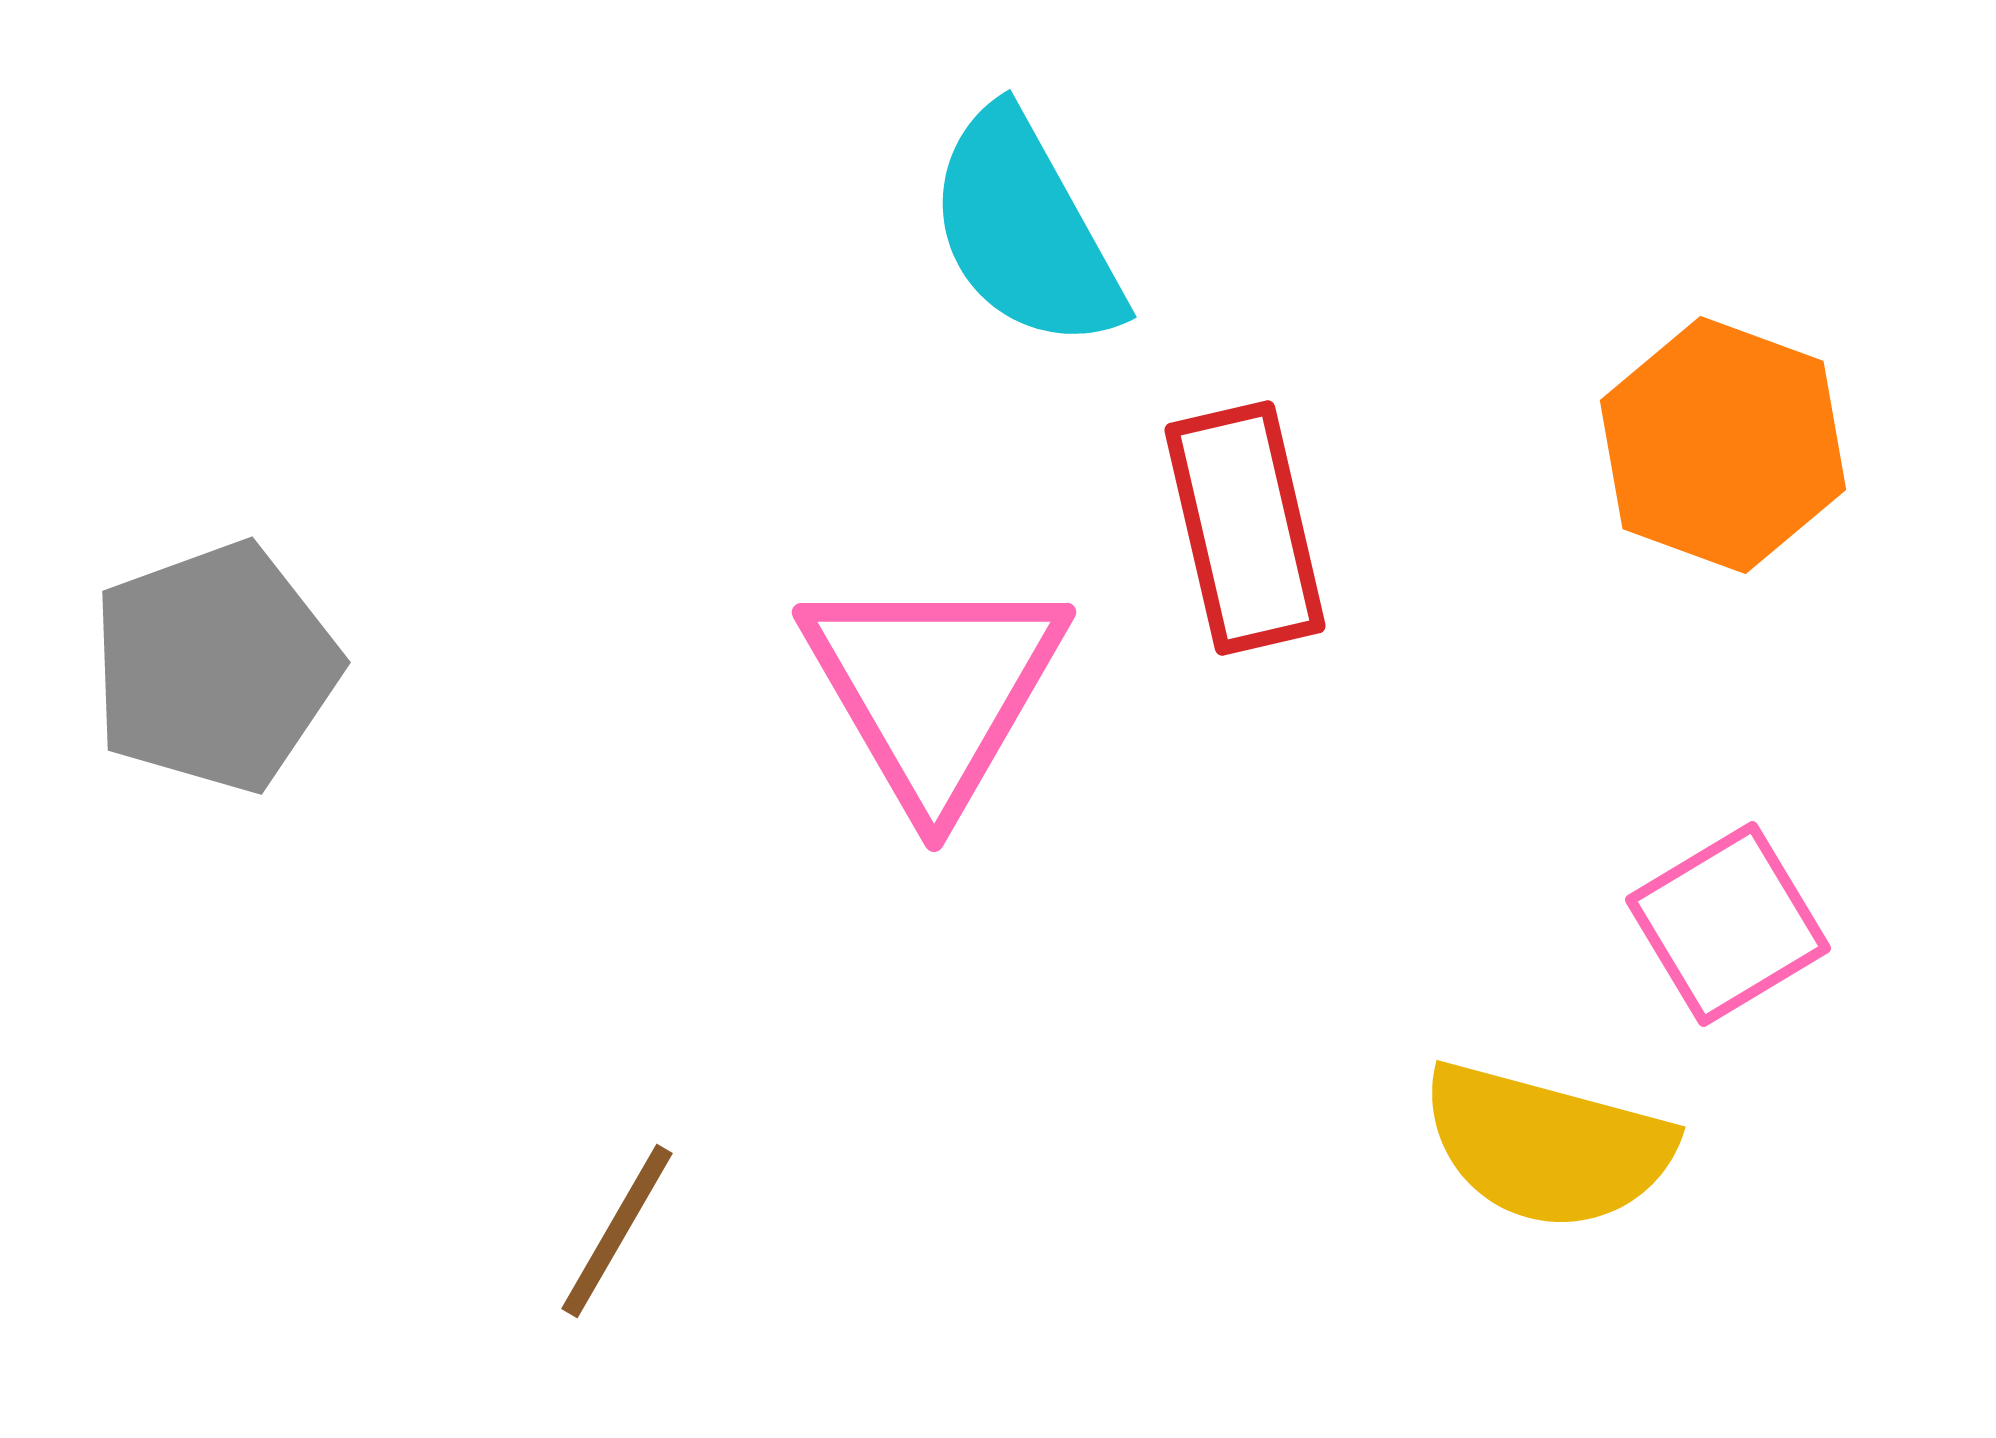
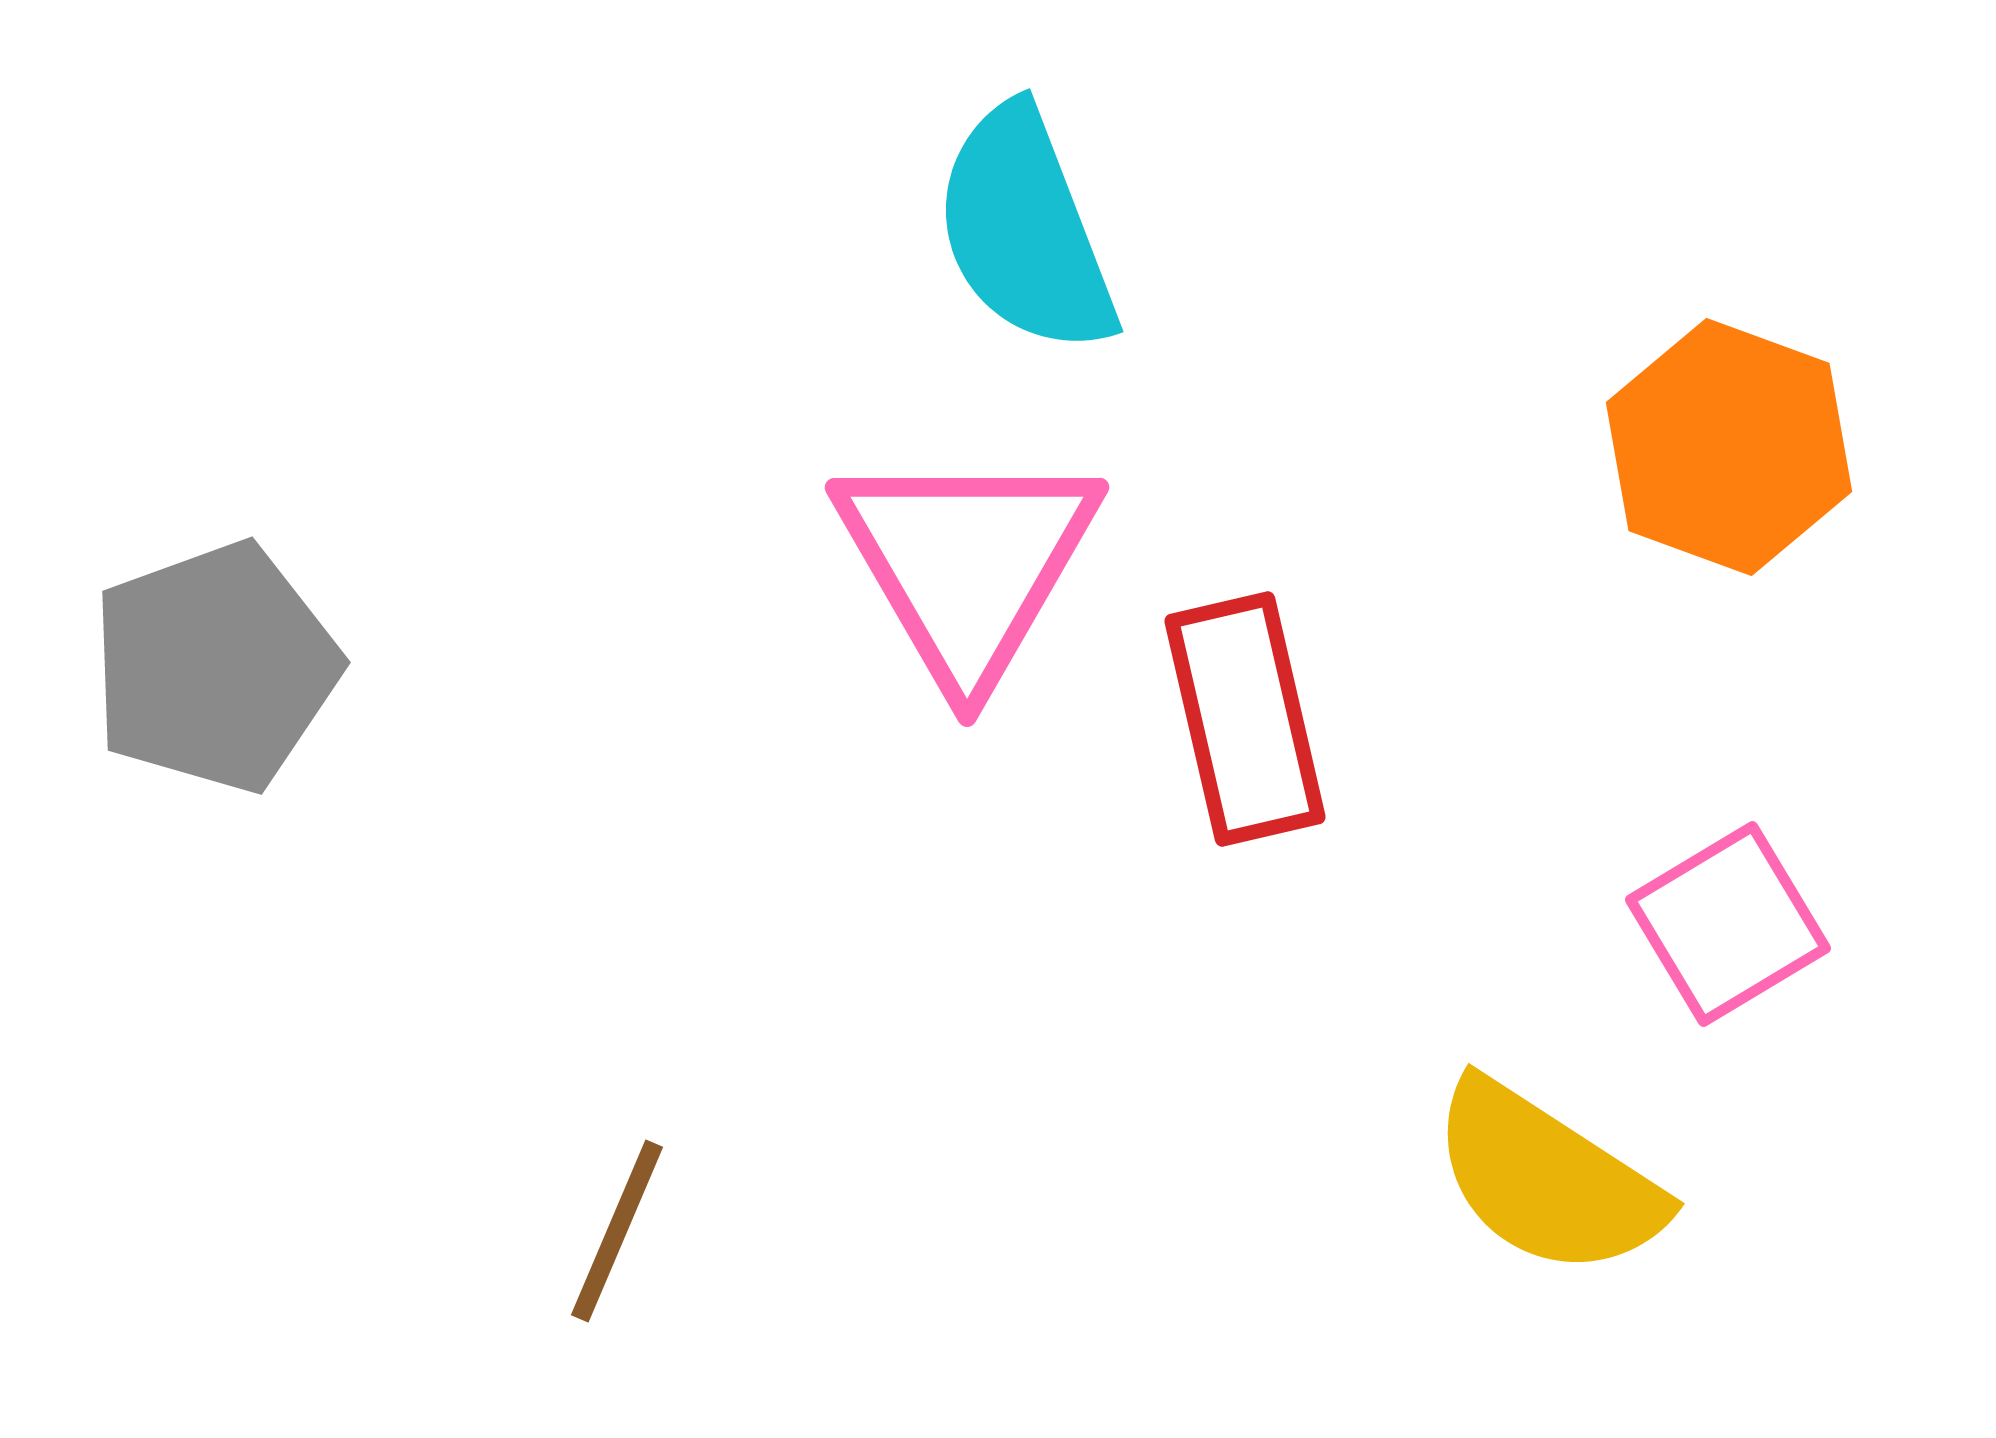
cyan semicircle: rotated 8 degrees clockwise
orange hexagon: moved 6 px right, 2 px down
red rectangle: moved 191 px down
pink triangle: moved 33 px right, 125 px up
yellow semicircle: moved 33 px down; rotated 18 degrees clockwise
brown line: rotated 7 degrees counterclockwise
